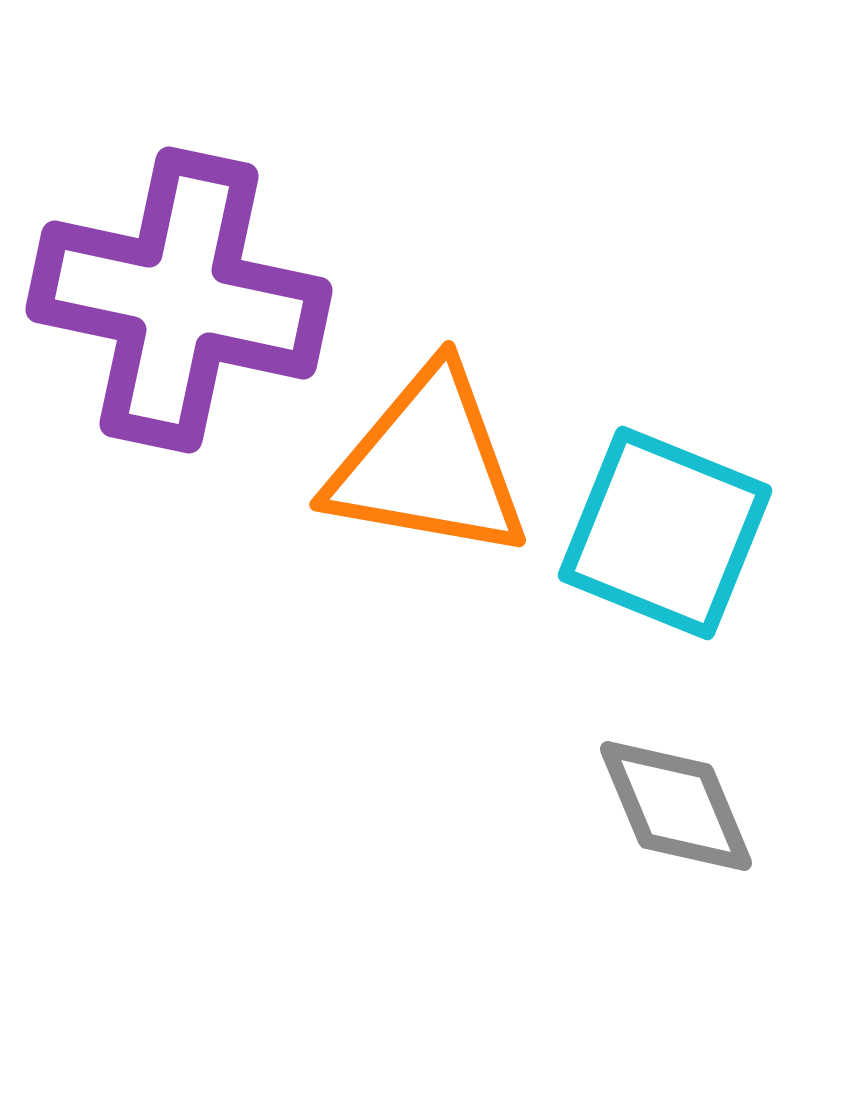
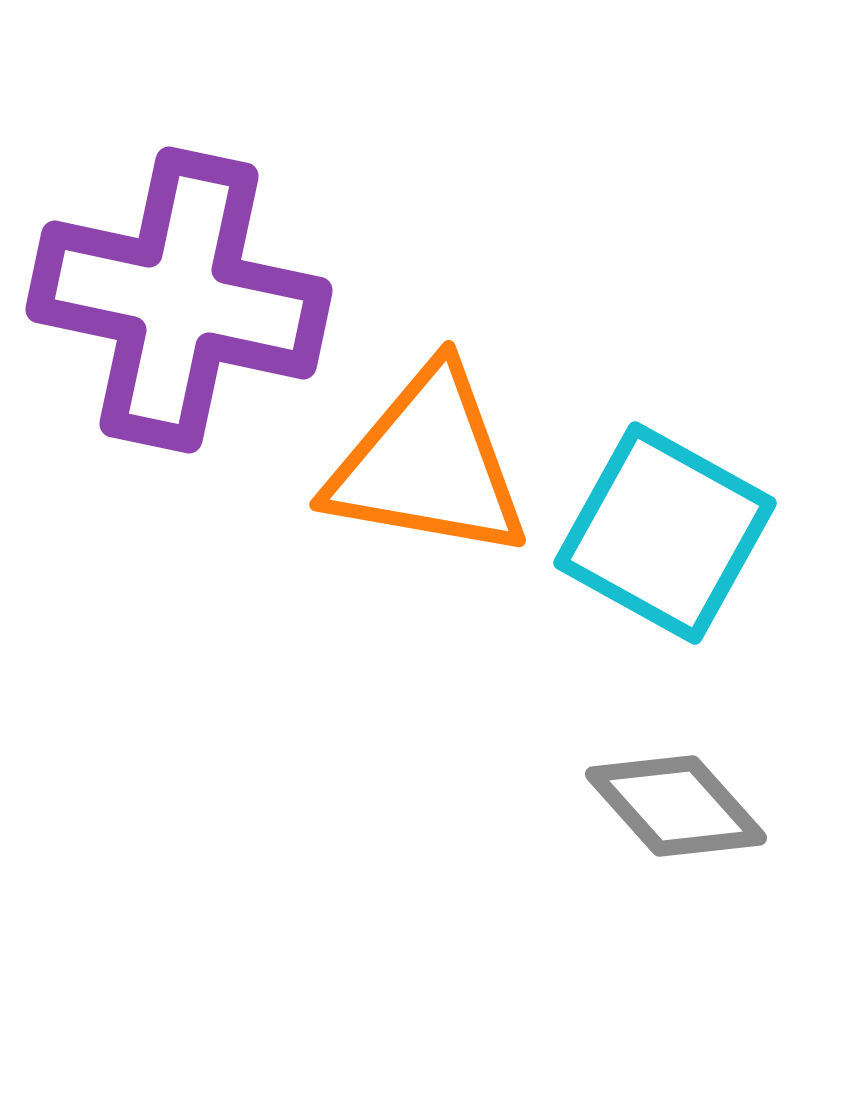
cyan square: rotated 7 degrees clockwise
gray diamond: rotated 19 degrees counterclockwise
